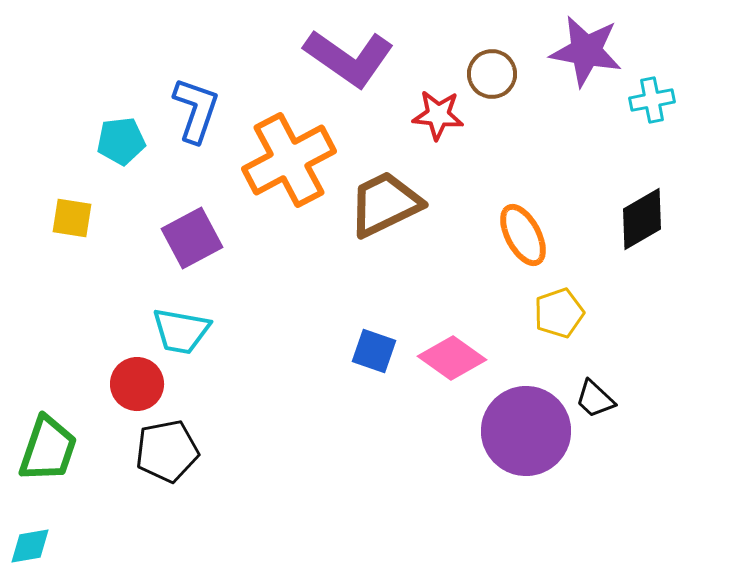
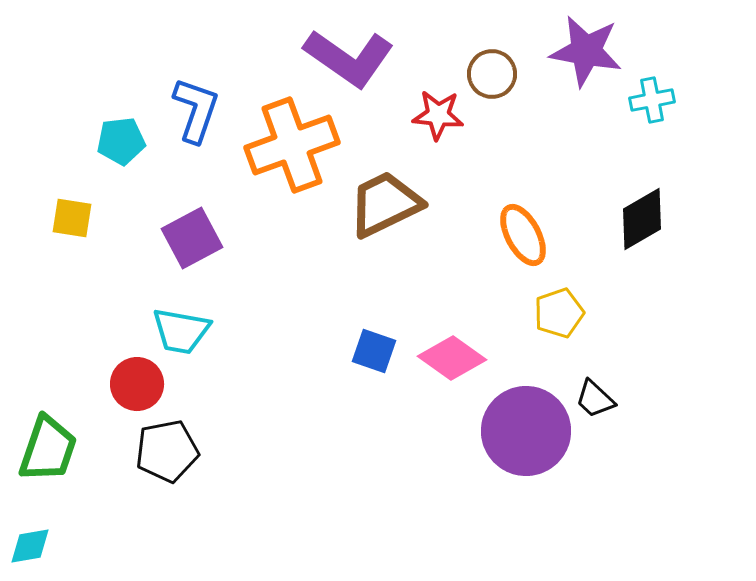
orange cross: moved 3 px right, 15 px up; rotated 8 degrees clockwise
